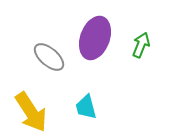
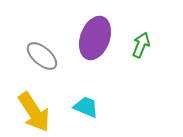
gray ellipse: moved 7 px left, 1 px up
cyan trapezoid: rotated 128 degrees clockwise
yellow arrow: moved 3 px right
